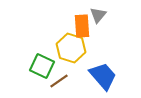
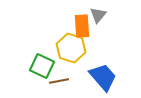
blue trapezoid: moved 1 px down
brown line: rotated 24 degrees clockwise
